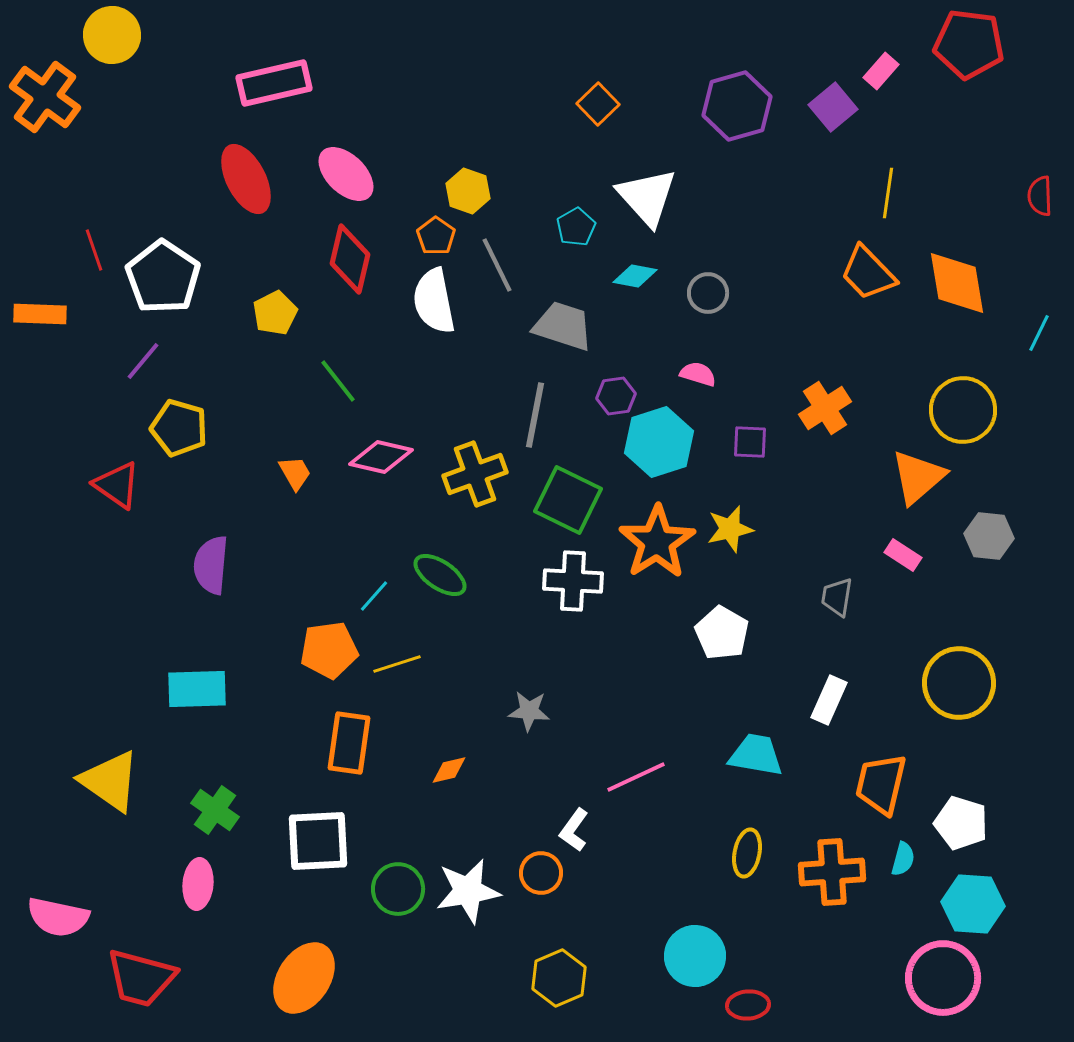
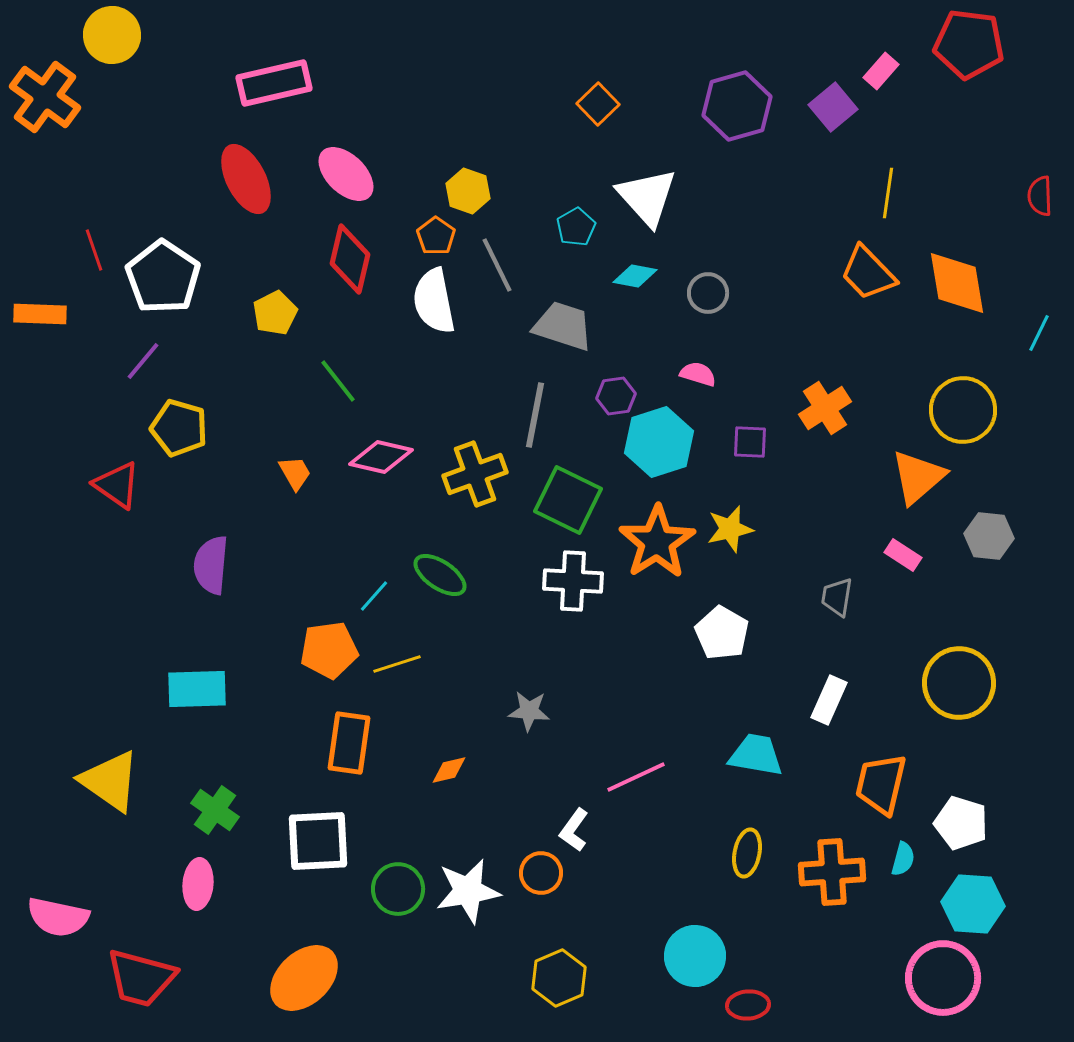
orange ellipse at (304, 978): rotated 14 degrees clockwise
